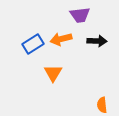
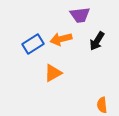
black arrow: rotated 120 degrees clockwise
orange triangle: rotated 30 degrees clockwise
